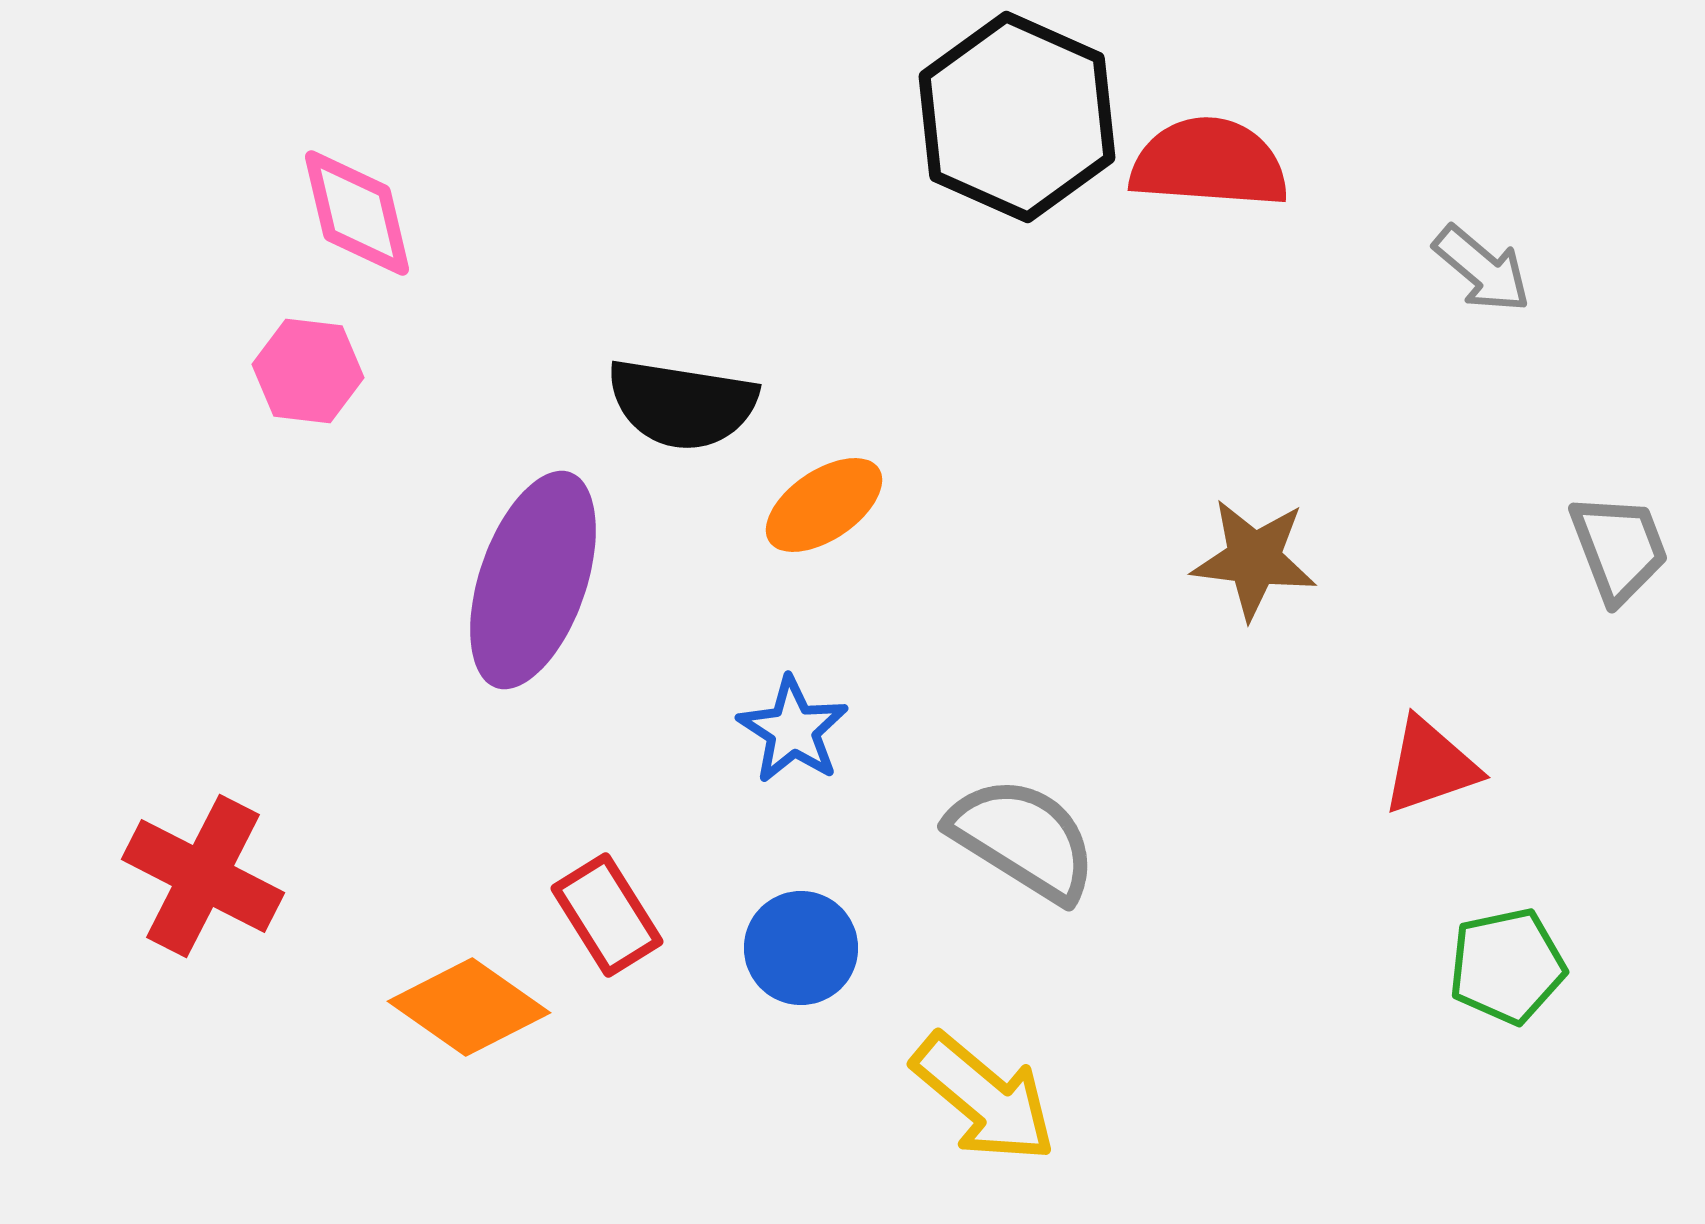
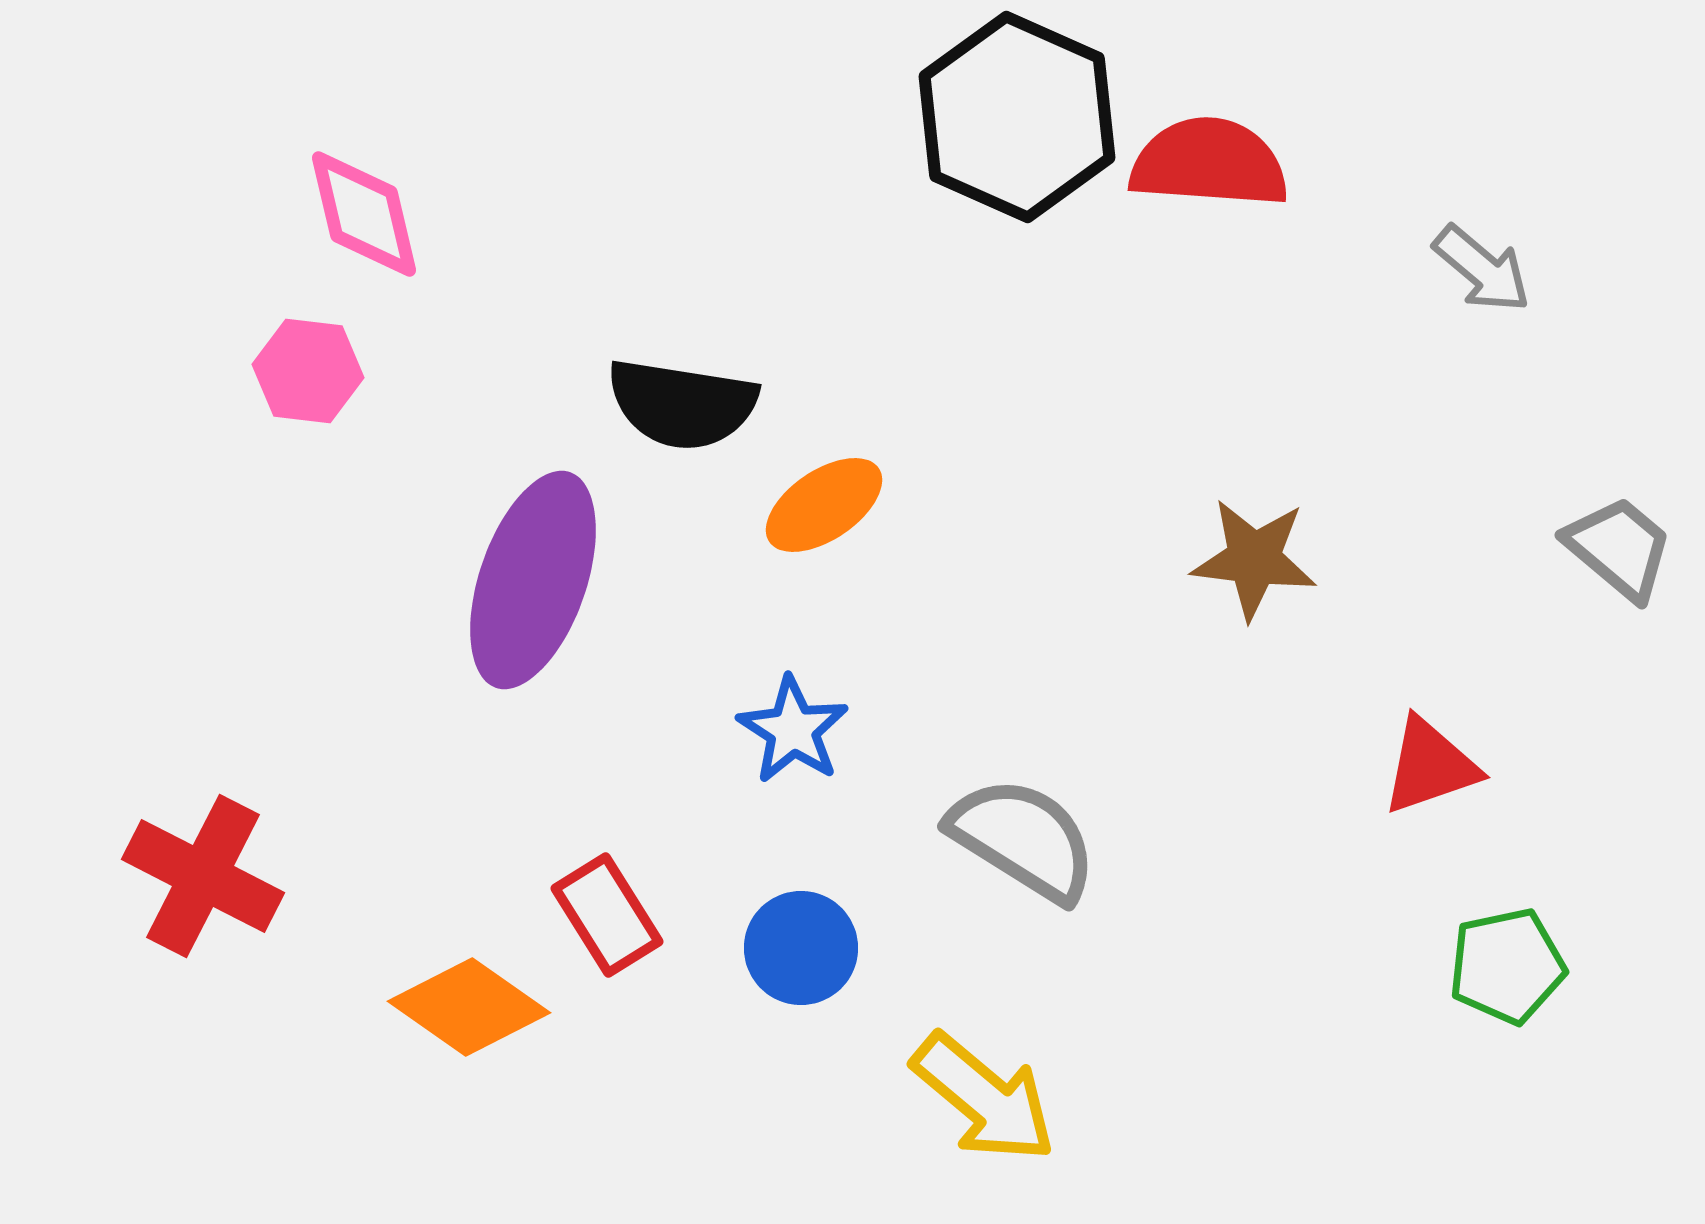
pink diamond: moved 7 px right, 1 px down
gray trapezoid: rotated 29 degrees counterclockwise
